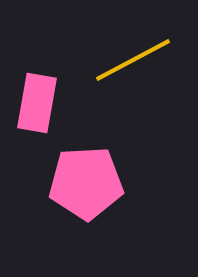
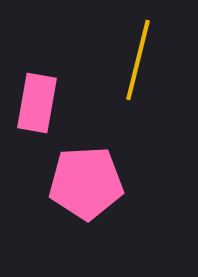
yellow line: moved 5 px right; rotated 48 degrees counterclockwise
